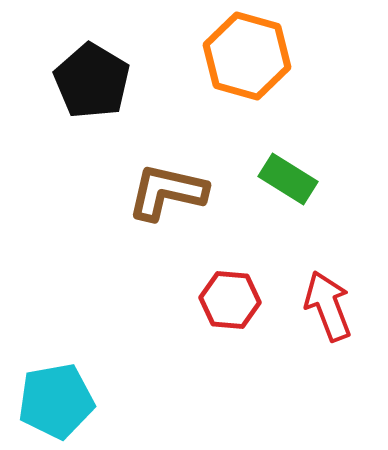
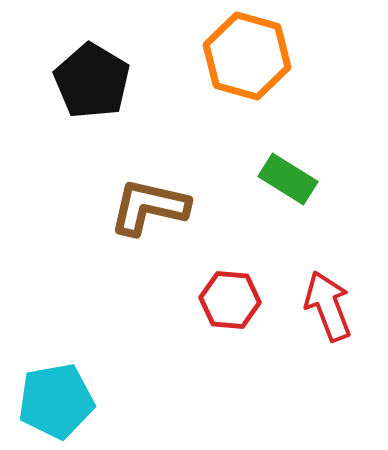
brown L-shape: moved 18 px left, 15 px down
